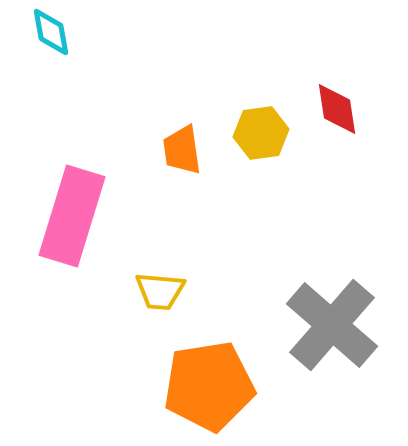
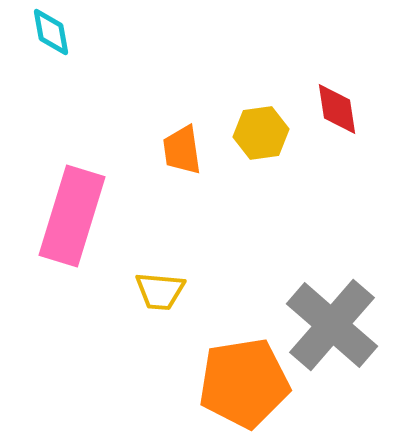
orange pentagon: moved 35 px right, 3 px up
